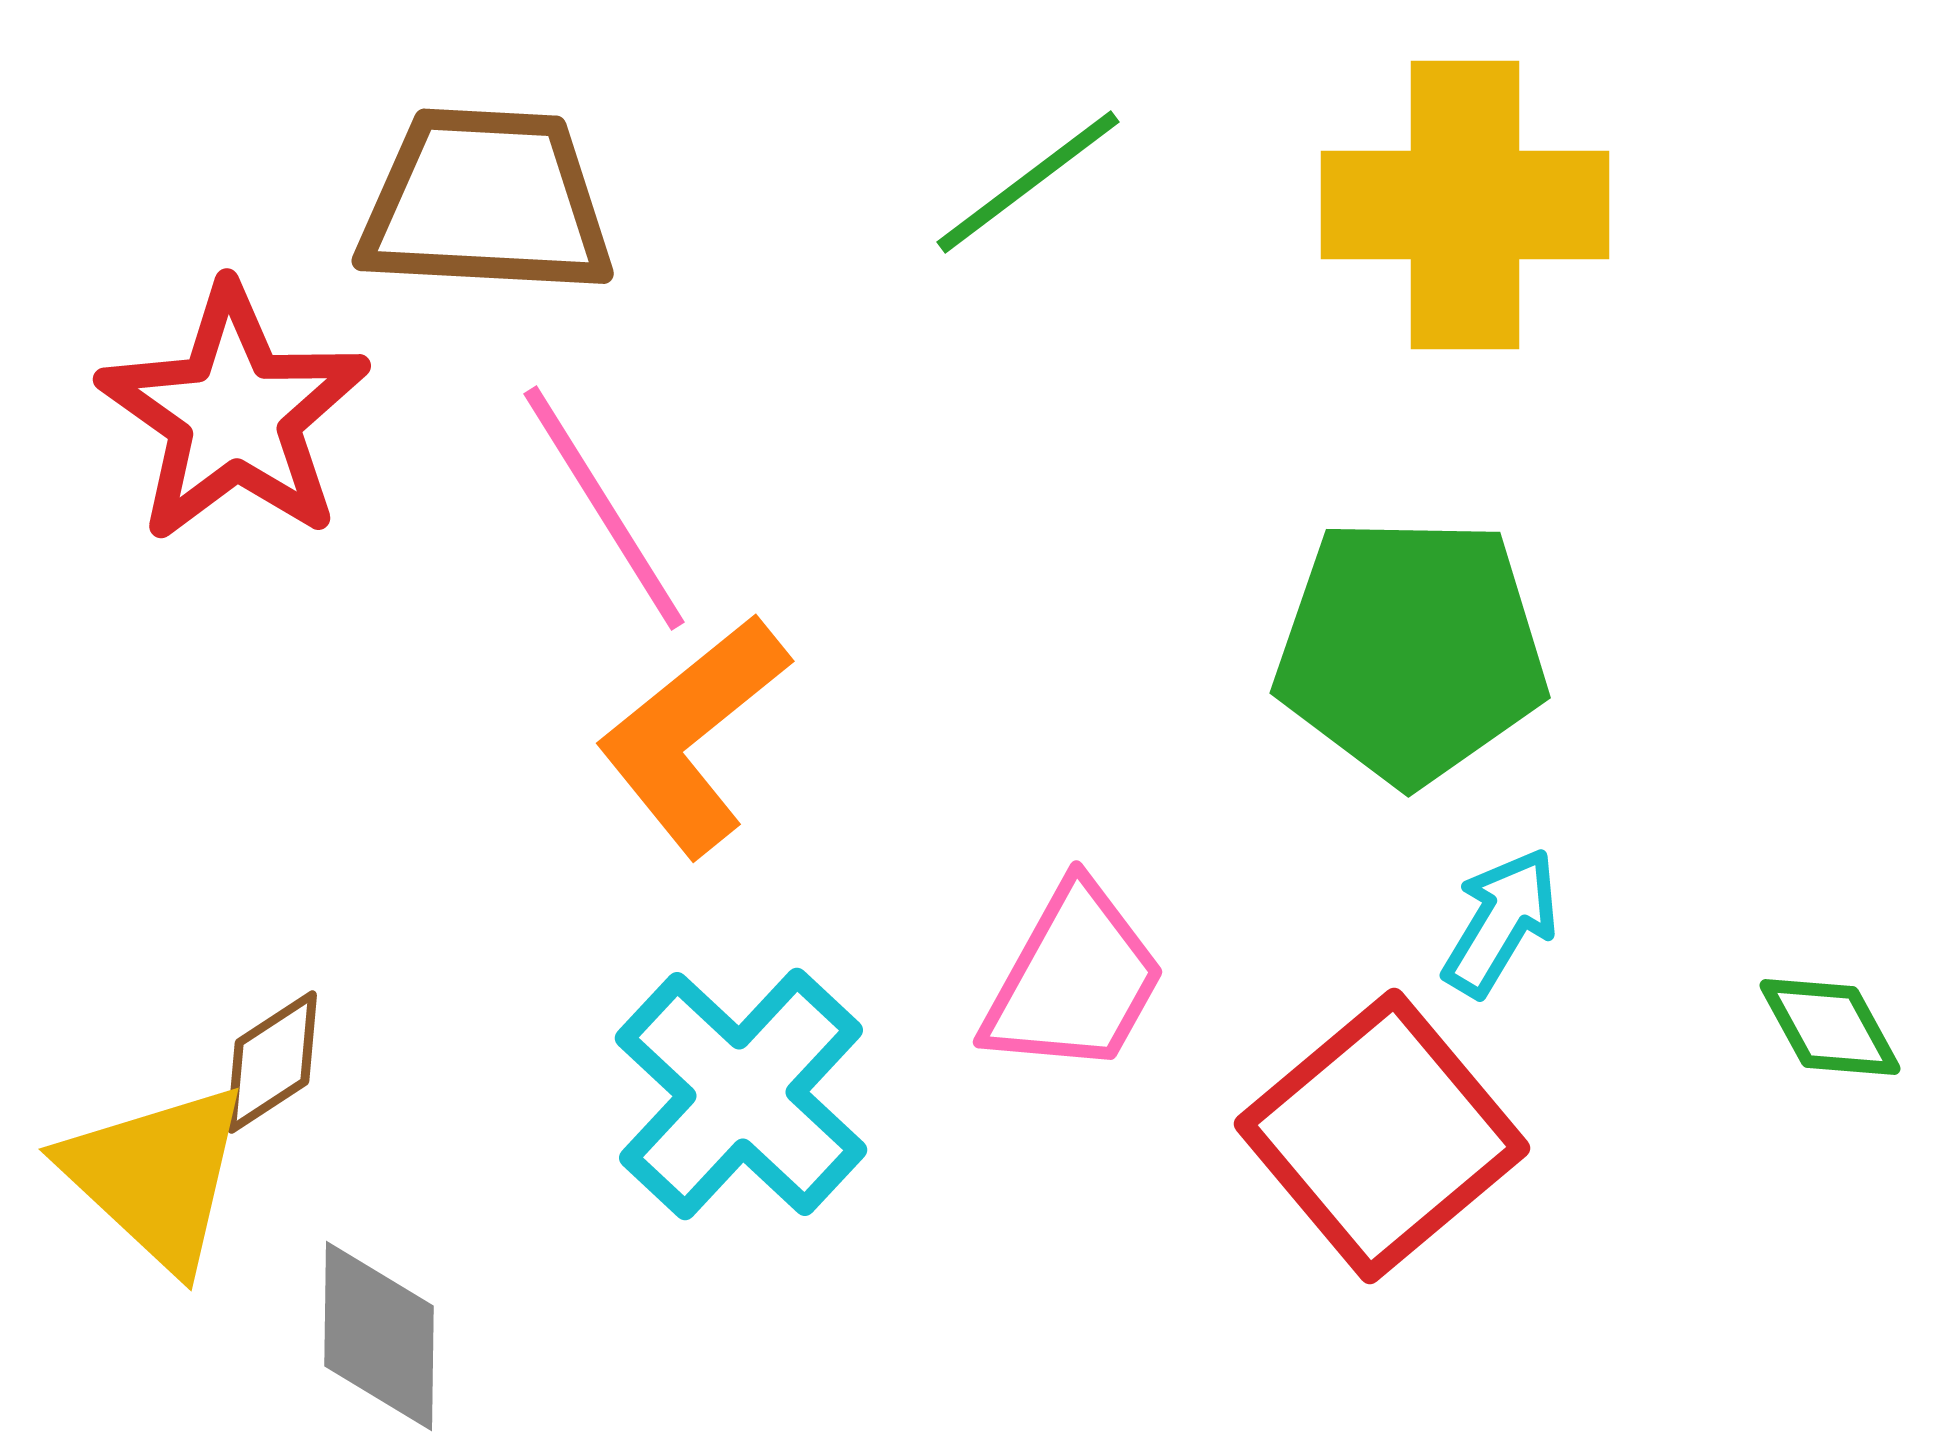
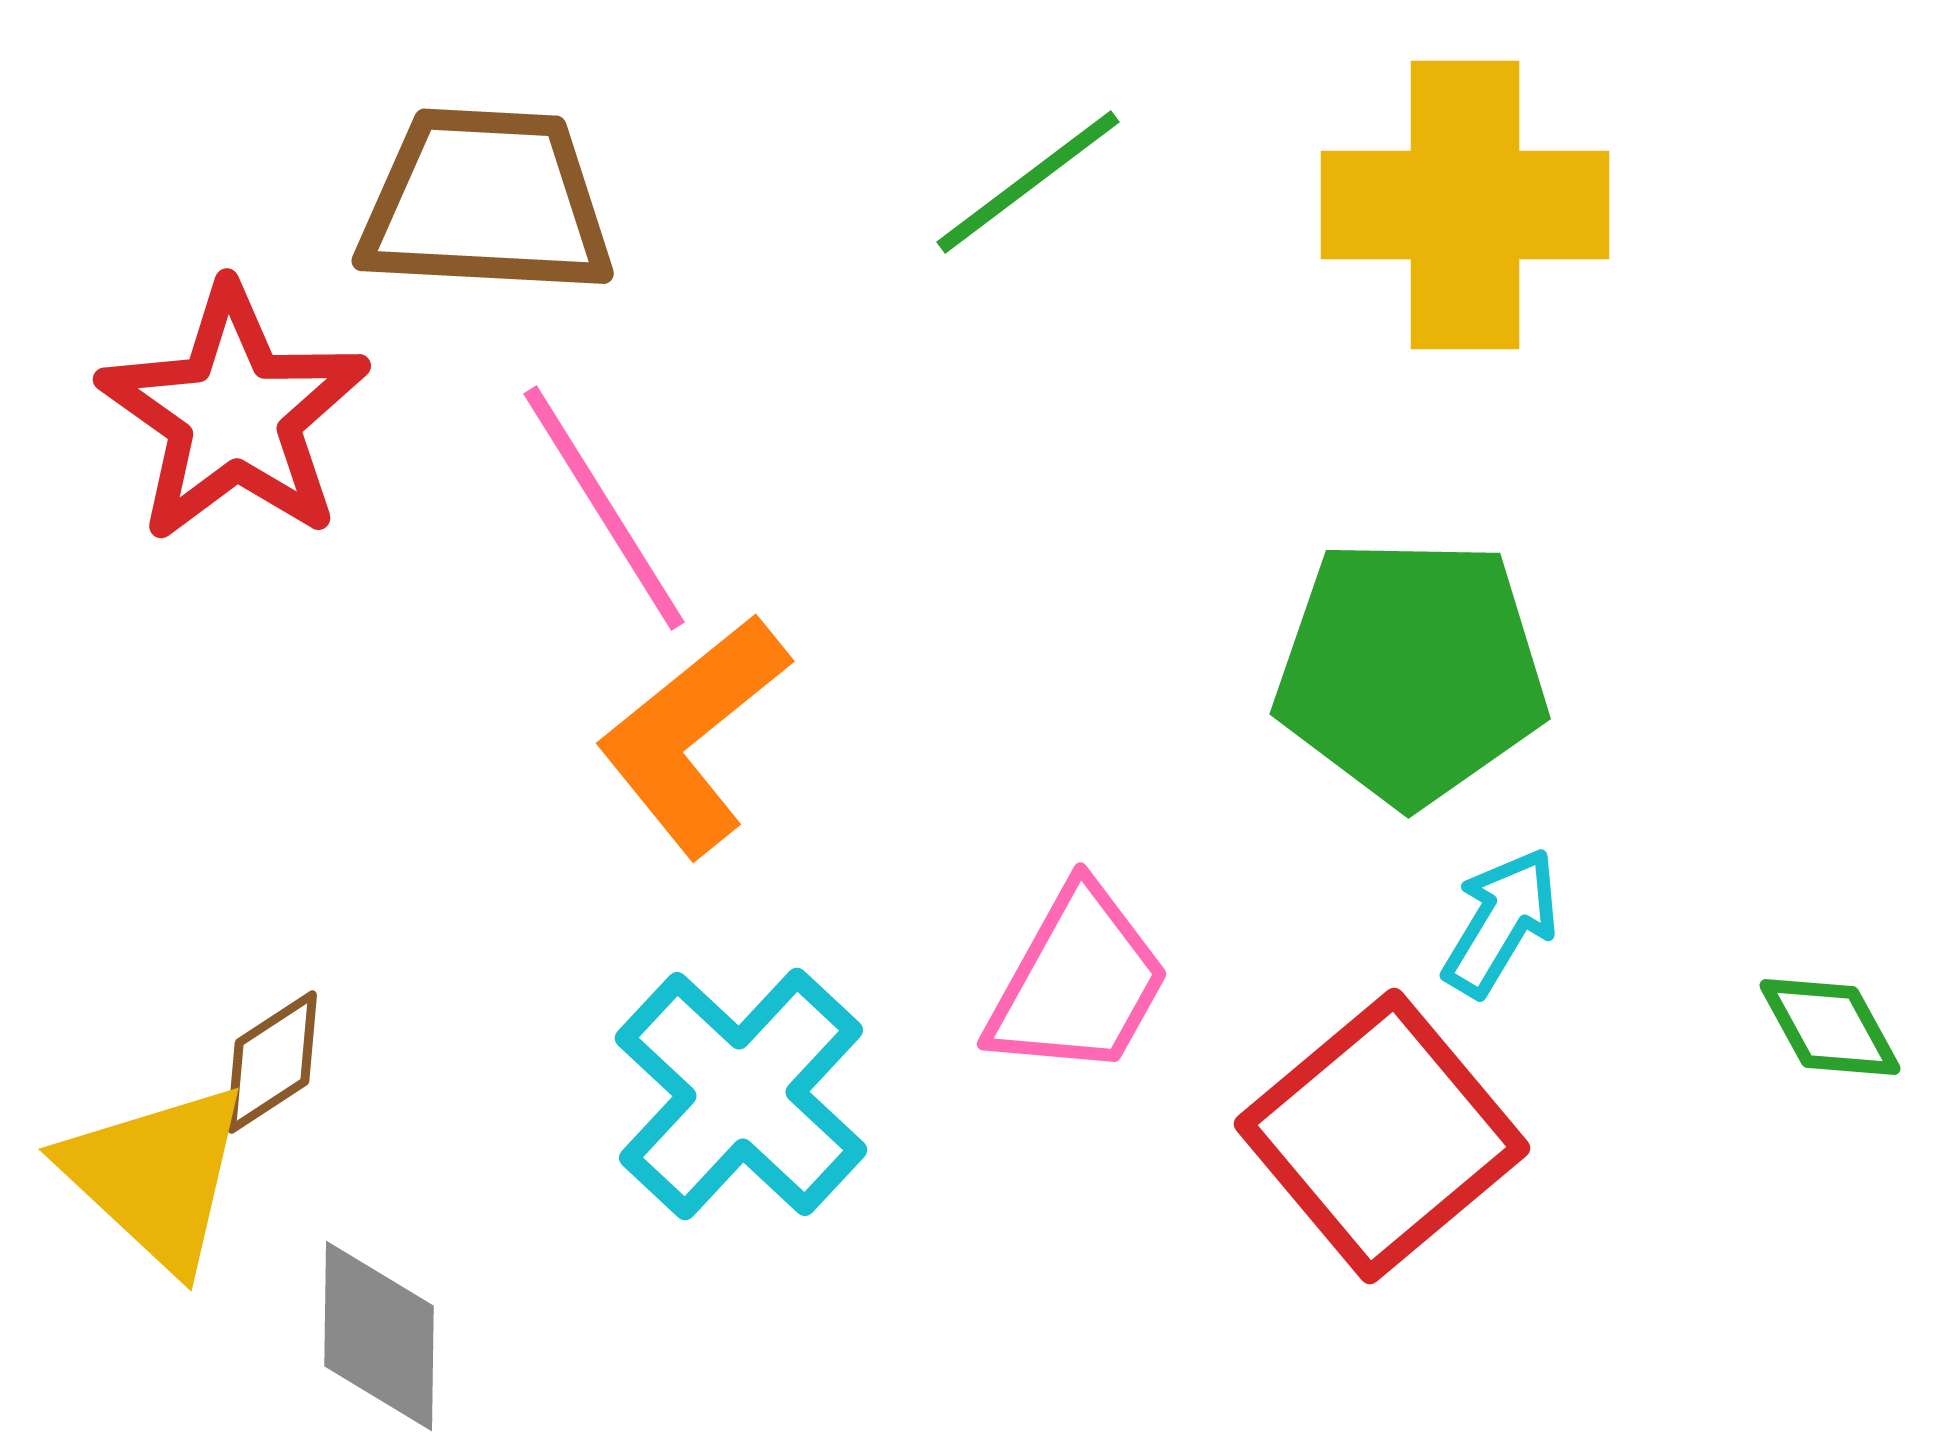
green pentagon: moved 21 px down
pink trapezoid: moved 4 px right, 2 px down
